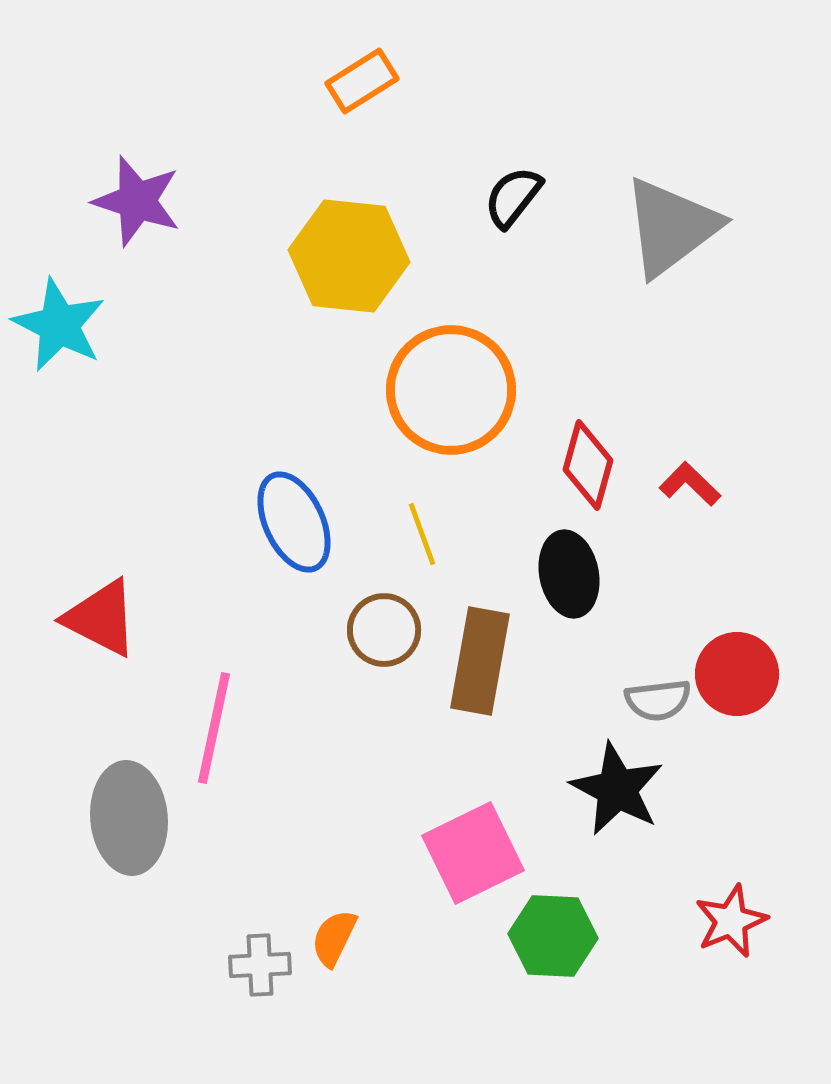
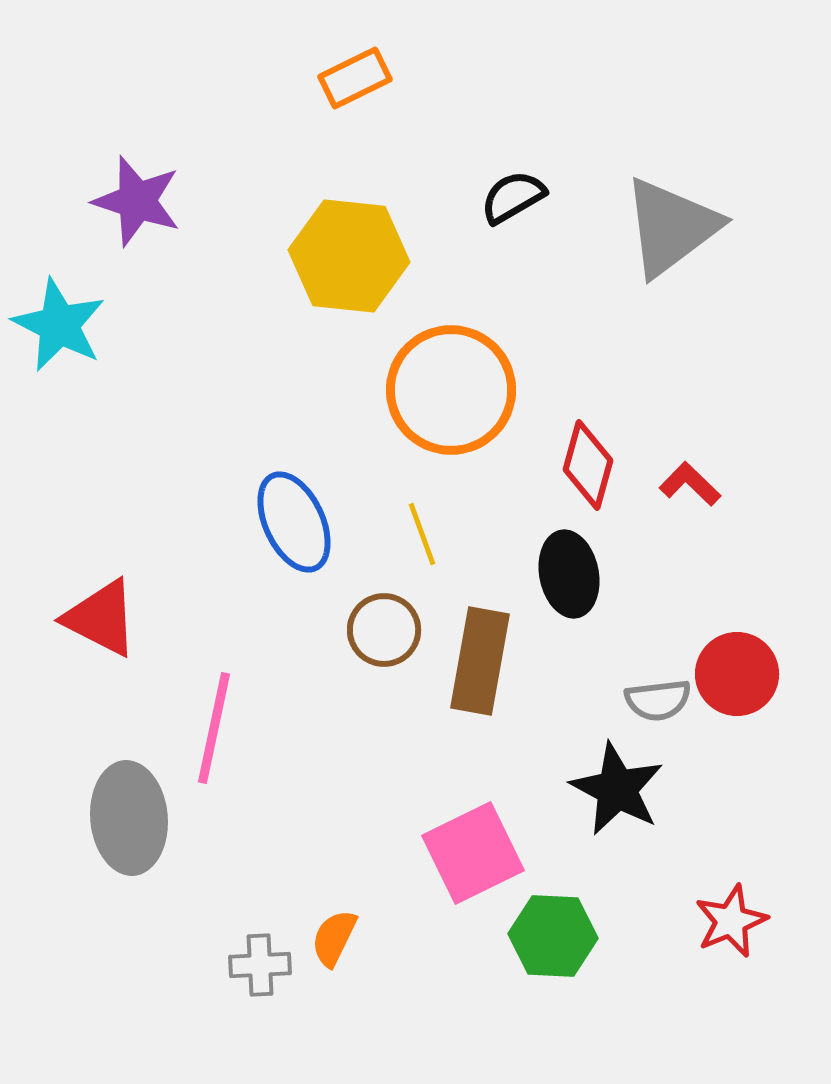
orange rectangle: moved 7 px left, 3 px up; rotated 6 degrees clockwise
black semicircle: rotated 22 degrees clockwise
